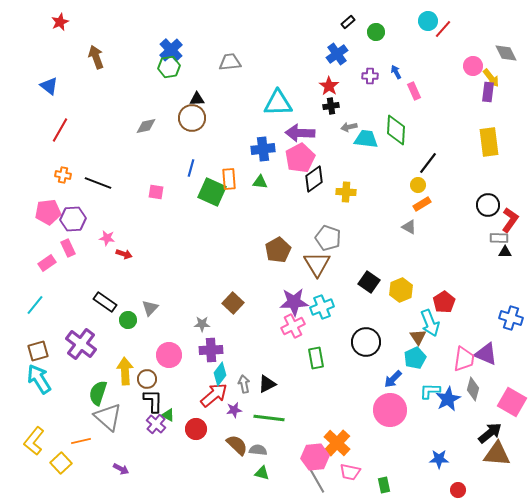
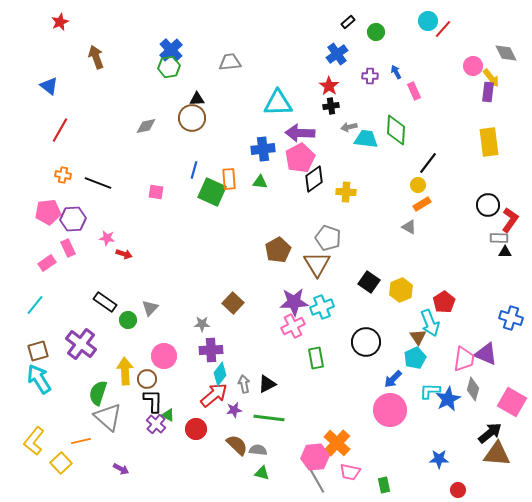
blue line at (191, 168): moved 3 px right, 2 px down
pink circle at (169, 355): moved 5 px left, 1 px down
